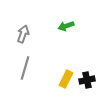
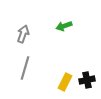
green arrow: moved 2 px left
yellow rectangle: moved 1 px left, 3 px down
